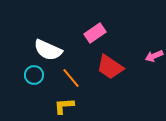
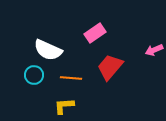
pink arrow: moved 6 px up
red trapezoid: rotated 96 degrees clockwise
orange line: rotated 45 degrees counterclockwise
